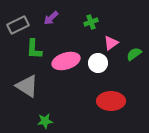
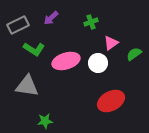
green L-shape: rotated 60 degrees counterclockwise
gray triangle: rotated 25 degrees counterclockwise
red ellipse: rotated 28 degrees counterclockwise
